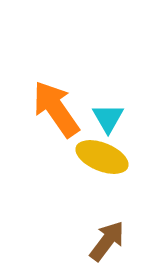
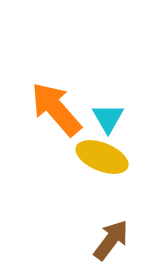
orange arrow: rotated 6 degrees counterclockwise
brown arrow: moved 4 px right, 1 px up
